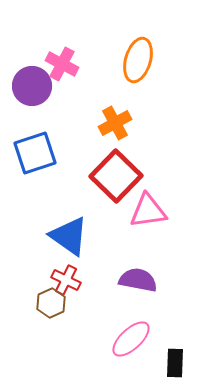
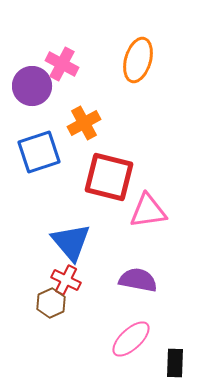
orange cross: moved 31 px left
blue square: moved 4 px right, 1 px up
red square: moved 7 px left, 1 px down; rotated 30 degrees counterclockwise
blue triangle: moved 2 px right, 6 px down; rotated 15 degrees clockwise
